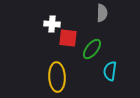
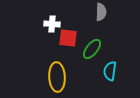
gray semicircle: moved 1 px left, 1 px up
